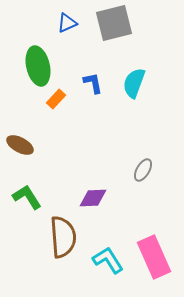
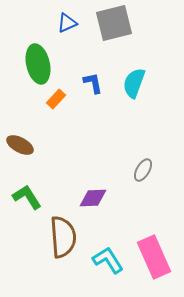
green ellipse: moved 2 px up
